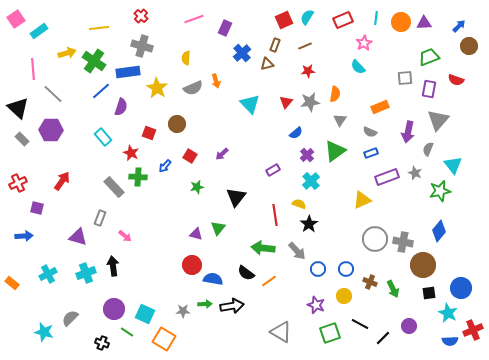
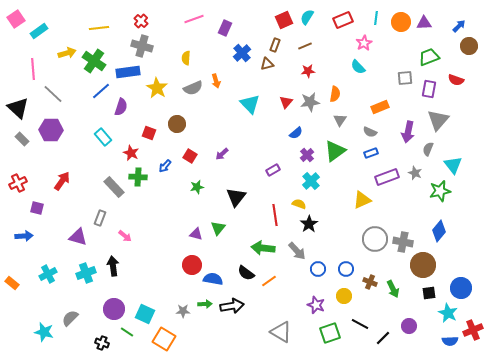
red cross at (141, 16): moved 5 px down
